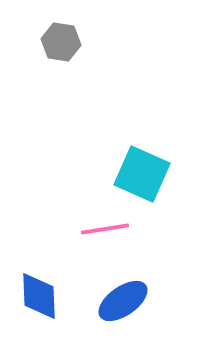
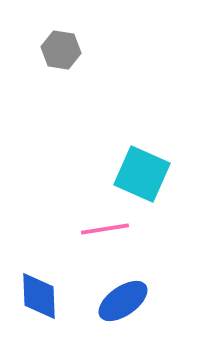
gray hexagon: moved 8 px down
